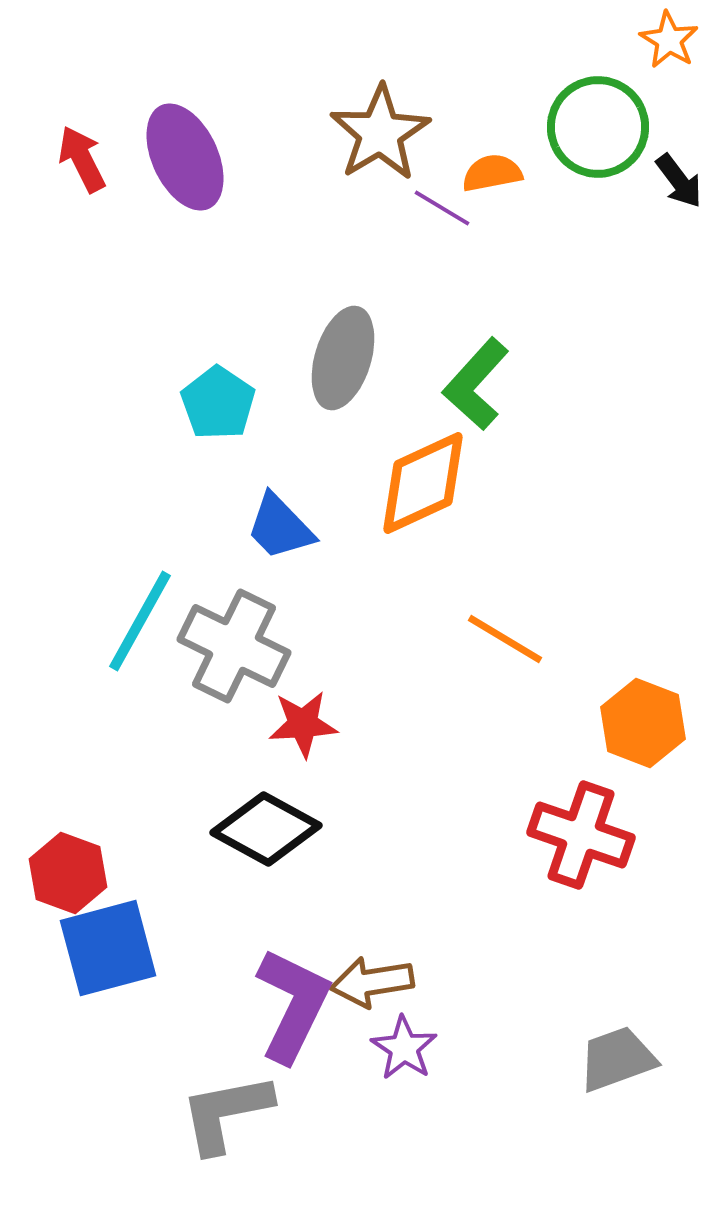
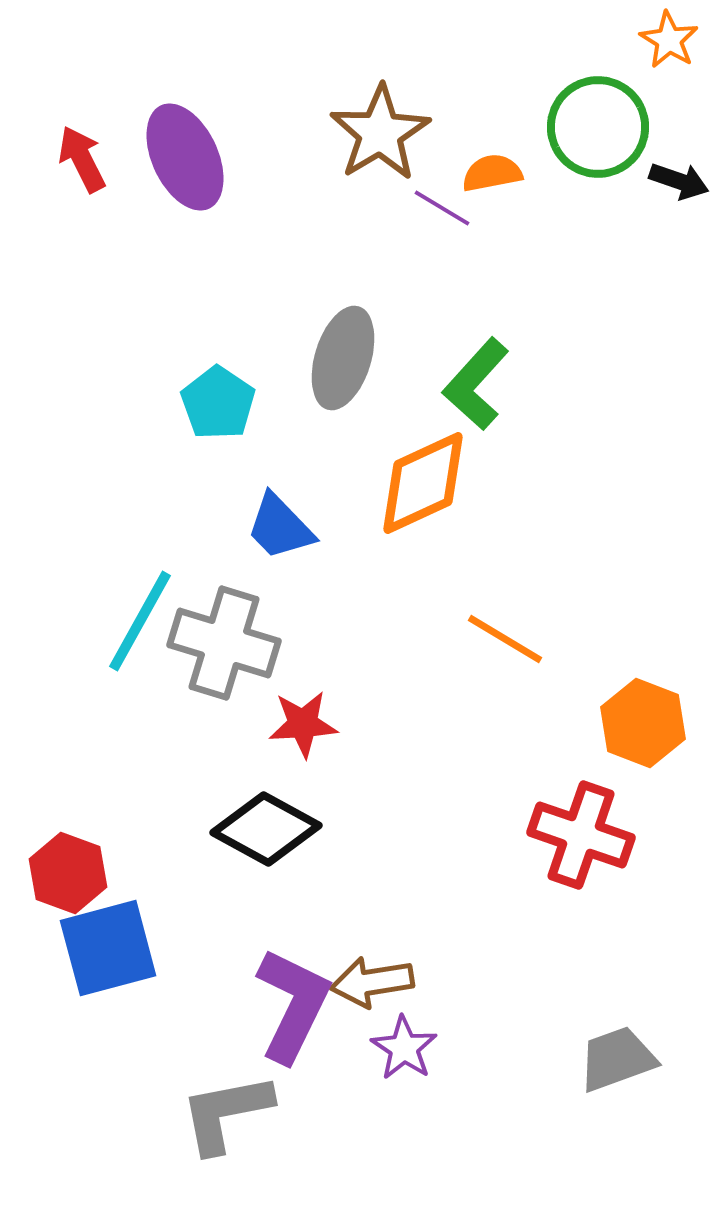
black arrow: rotated 34 degrees counterclockwise
gray cross: moved 10 px left, 3 px up; rotated 9 degrees counterclockwise
